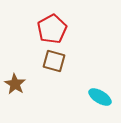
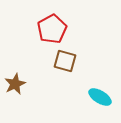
brown square: moved 11 px right
brown star: rotated 15 degrees clockwise
